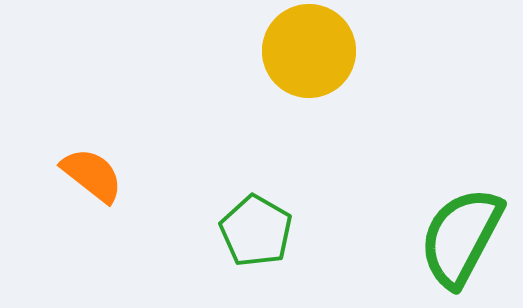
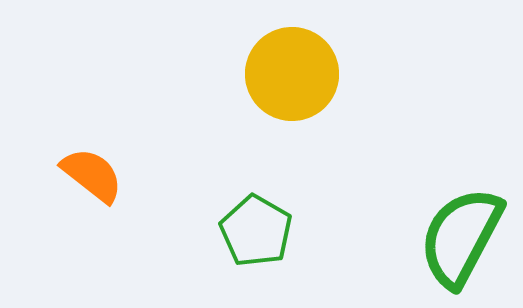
yellow circle: moved 17 px left, 23 px down
